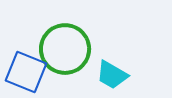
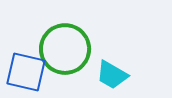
blue square: rotated 9 degrees counterclockwise
